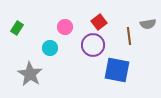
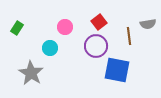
purple circle: moved 3 px right, 1 px down
gray star: moved 1 px right, 1 px up
